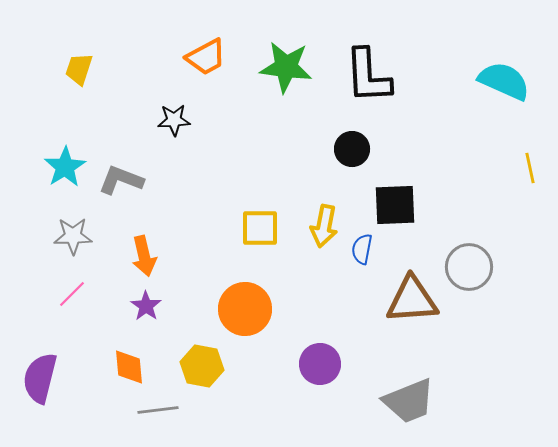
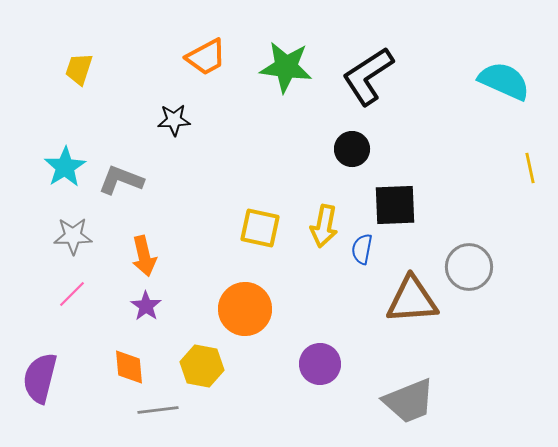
black L-shape: rotated 60 degrees clockwise
yellow square: rotated 12 degrees clockwise
